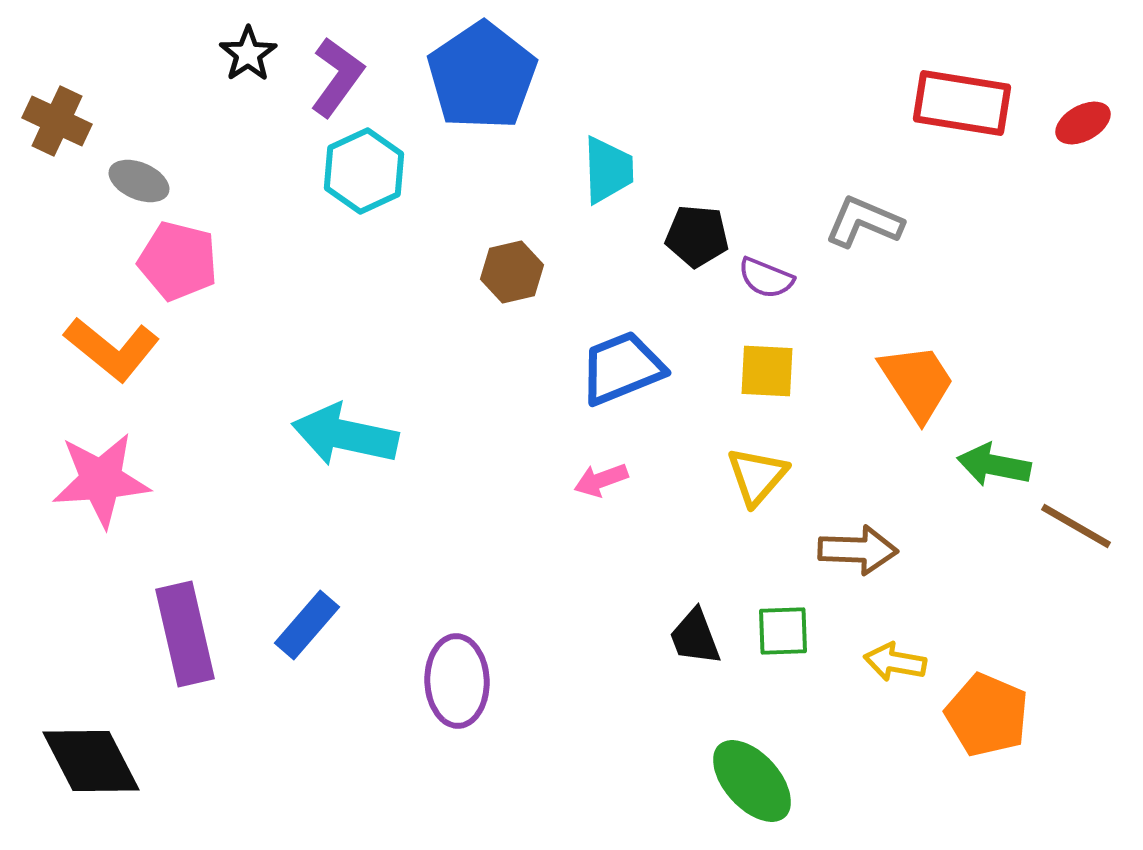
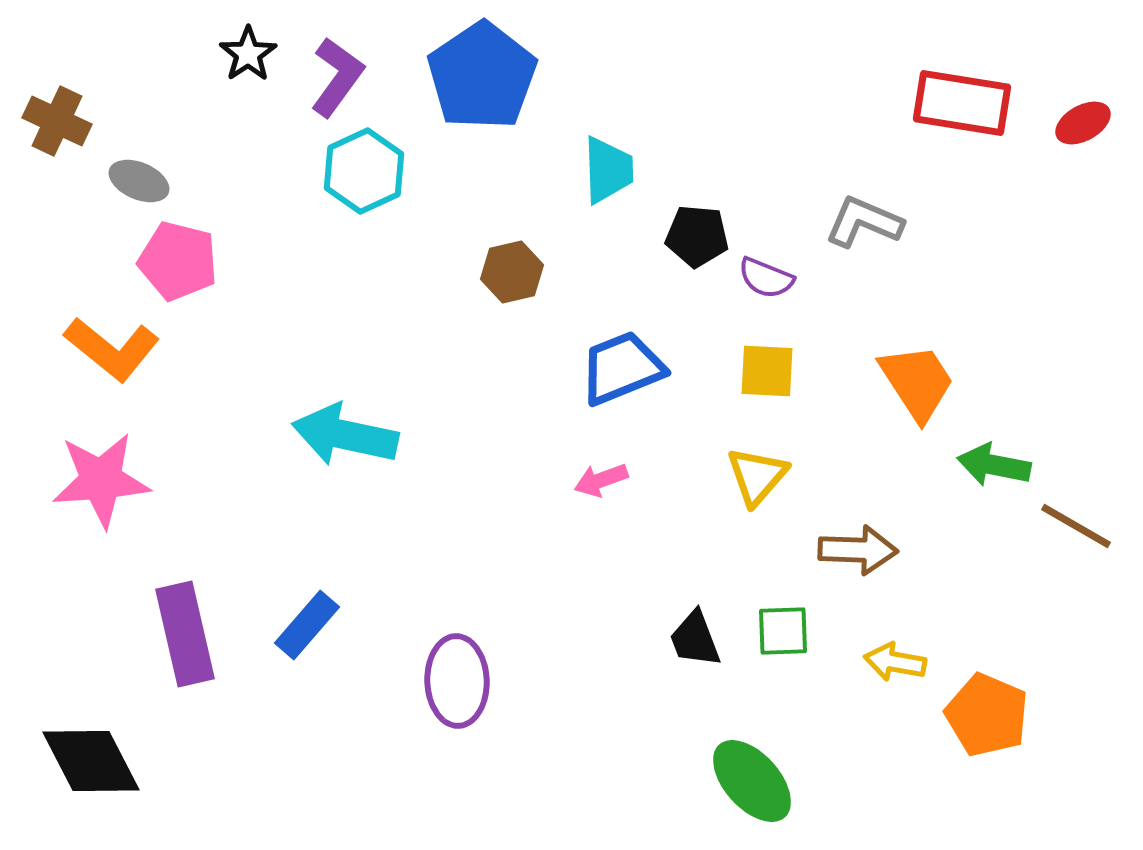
black trapezoid: moved 2 px down
